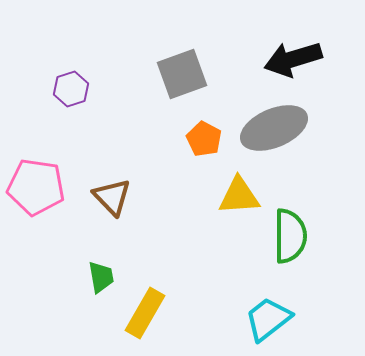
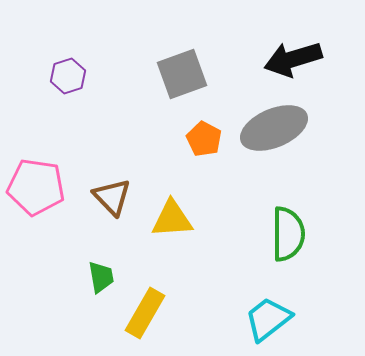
purple hexagon: moved 3 px left, 13 px up
yellow triangle: moved 67 px left, 23 px down
green semicircle: moved 2 px left, 2 px up
